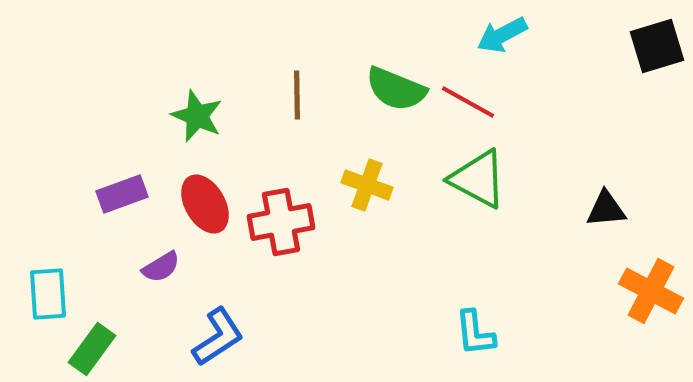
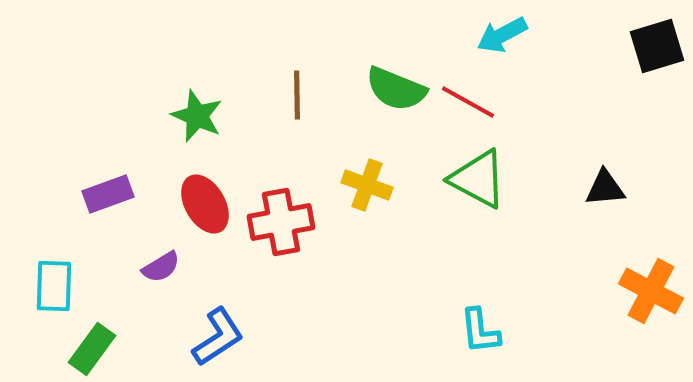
purple rectangle: moved 14 px left
black triangle: moved 1 px left, 21 px up
cyan rectangle: moved 6 px right, 8 px up; rotated 6 degrees clockwise
cyan L-shape: moved 5 px right, 2 px up
